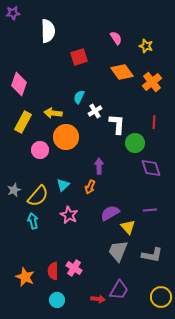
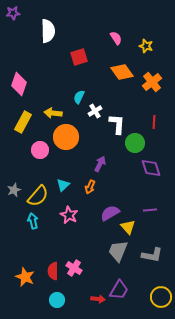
purple arrow: moved 1 px right, 2 px up; rotated 28 degrees clockwise
